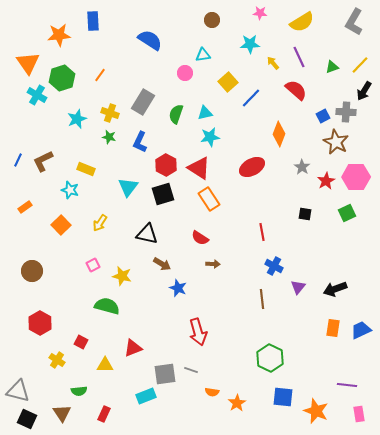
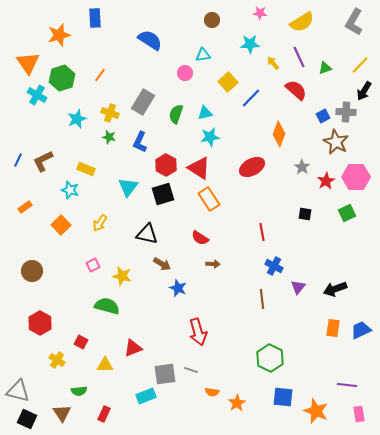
blue rectangle at (93, 21): moved 2 px right, 3 px up
orange star at (59, 35): rotated 10 degrees counterclockwise
green triangle at (332, 67): moved 7 px left, 1 px down
